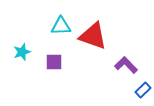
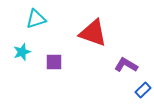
cyan triangle: moved 25 px left, 7 px up; rotated 15 degrees counterclockwise
red triangle: moved 3 px up
purple L-shape: rotated 15 degrees counterclockwise
